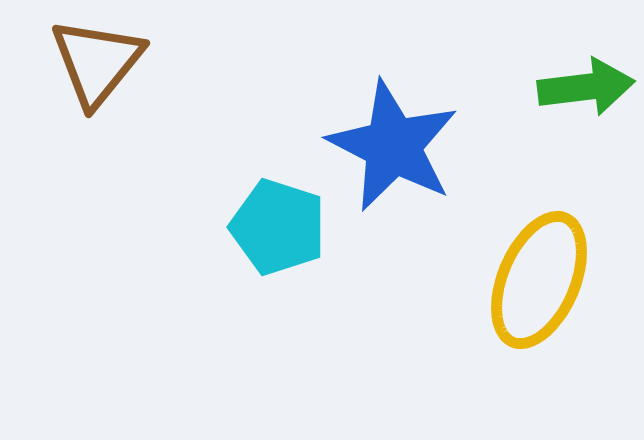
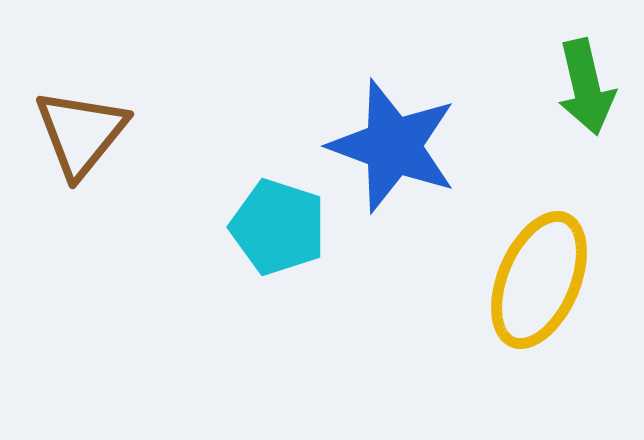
brown triangle: moved 16 px left, 71 px down
green arrow: rotated 84 degrees clockwise
blue star: rotated 7 degrees counterclockwise
